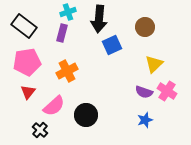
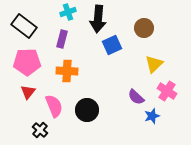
black arrow: moved 1 px left
brown circle: moved 1 px left, 1 px down
purple rectangle: moved 6 px down
pink pentagon: rotated 8 degrees clockwise
orange cross: rotated 30 degrees clockwise
purple semicircle: moved 8 px left, 5 px down; rotated 24 degrees clockwise
pink semicircle: rotated 70 degrees counterclockwise
black circle: moved 1 px right, 5 px up
blue star: moved 7 px right, 4 px up
